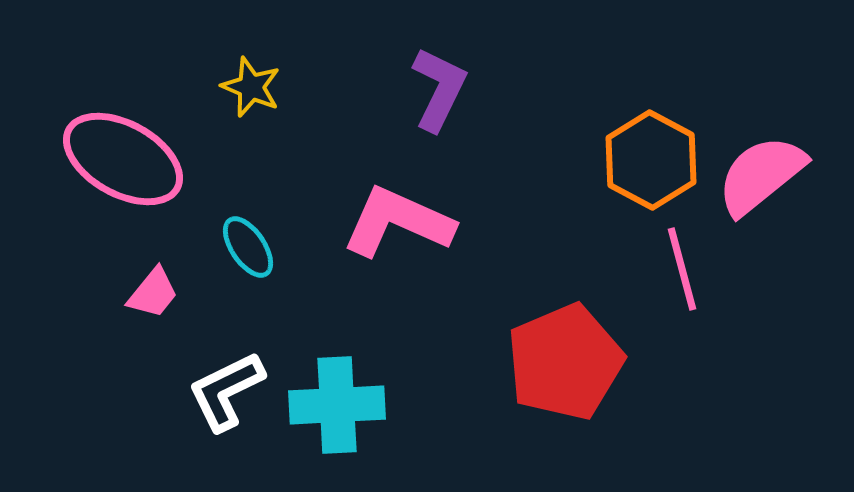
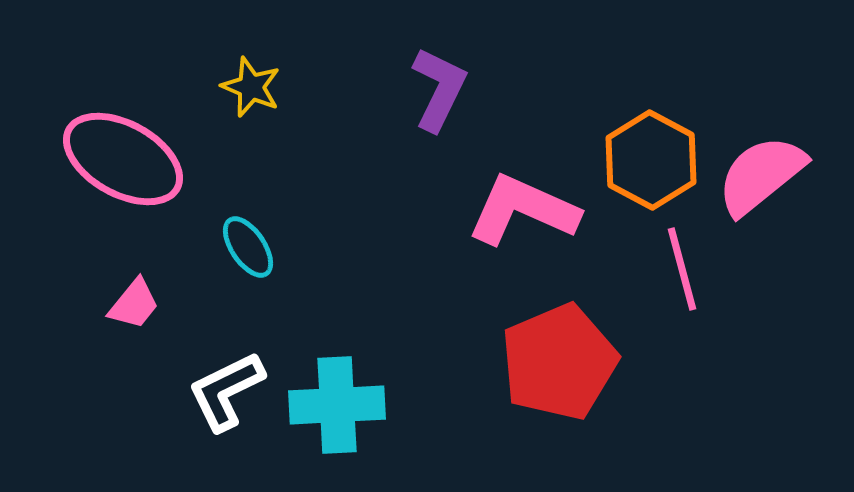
pink L-shape: moved 125 px right, 12 px up
pink trapezoid: moved 19 px left, 11 px down
red pentagon: moved 6 px left
